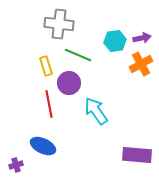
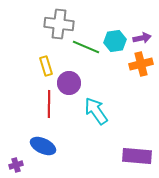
green line: moved 8 px right, 8 px up
orange cross: rotated 15 degrees clockwise
red line: rotated 12 degrees clockwise
purple rectangle: moved 1 px down
